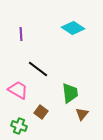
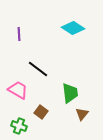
purple line: moved 2 px left
